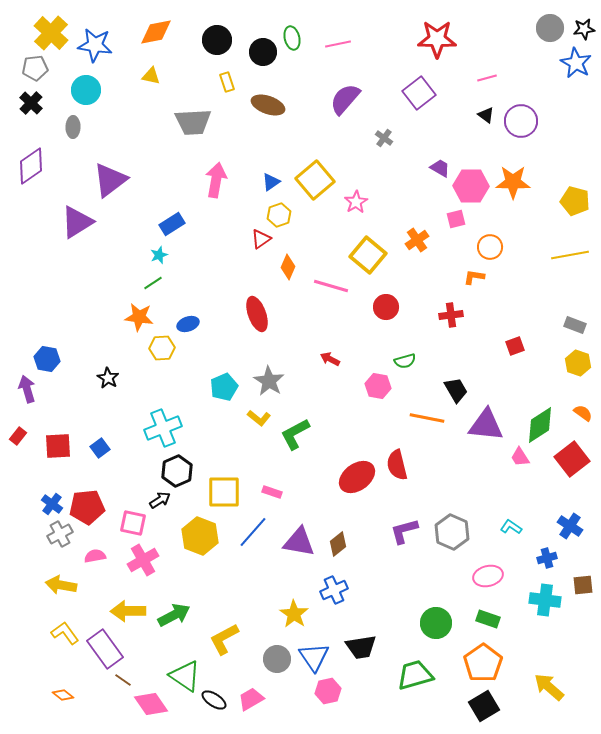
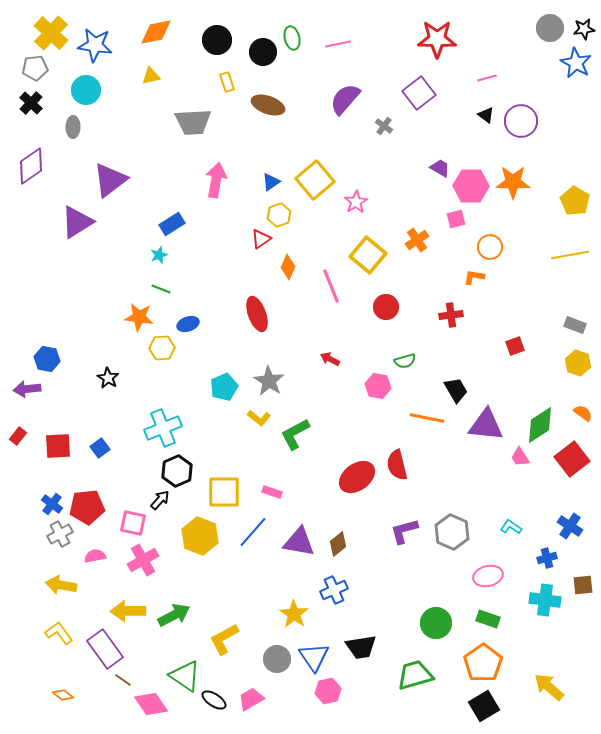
yellow triangle at (151, 76): rotated 24 degrees counterclockwise
gray cross at (384, 138): moved 12 px up
yellow pentagon at (575, 201): rotated 16 degrees clockwise
green line at (153, 283): moved 8 px right, 6 px down; rotated 54 degrees clockwise
pink line at (331, 286): rotated 52 degrees clockwise
purple arrow at (27, 389): rotated 80 degrees counterclockwise
black arrow at (160, 500): rotated 15 degrees counterclockwise
yellow L-shape at (65, 633): moved 6 px left
